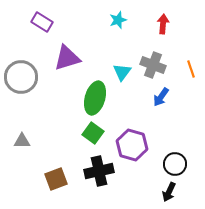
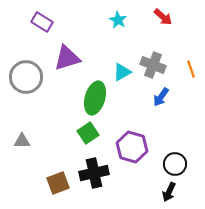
cyan star: rotated 24 degrees counterclockwise
red arrow: moved 7 px up; rotated 126 degrees clockwise
cyan triangle: rotated 24 degrees clockwise
gray circle: moved 5 px right
green square: moved 5 px left; rotated 20 degrees clockwise
purple hexagon: moved 2 px down
black cross: moved 5 px left, 2 px down
brown square: moved 2 px right, 4 px down
